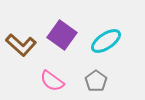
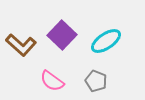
purple square: rotated 8 degrees clockwise
gray pentagon: rotated 15 degrees counterclockwise
